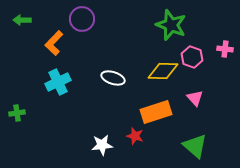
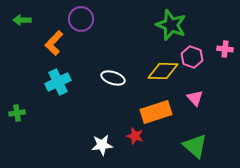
purple circle: moved 1 px left
